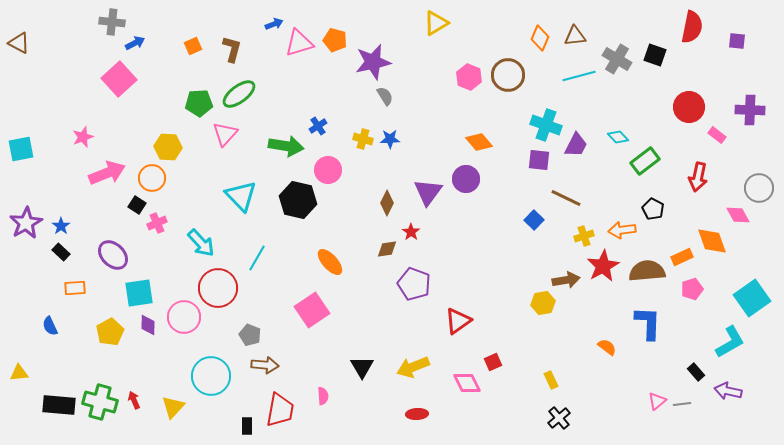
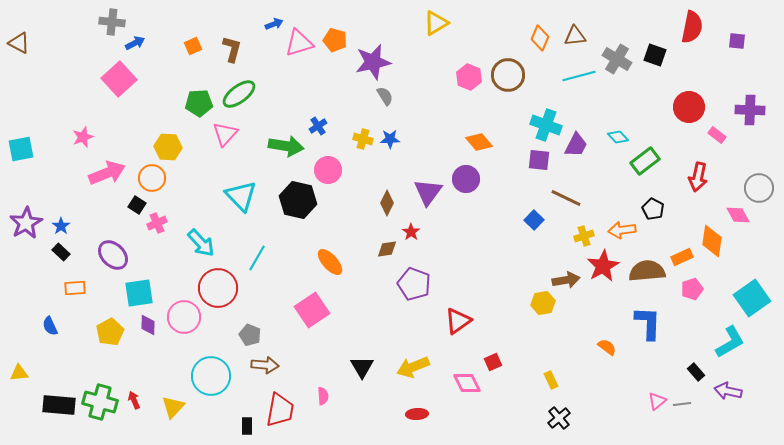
orange diamond at (712, 241): rotated 28 degrees clockwise
